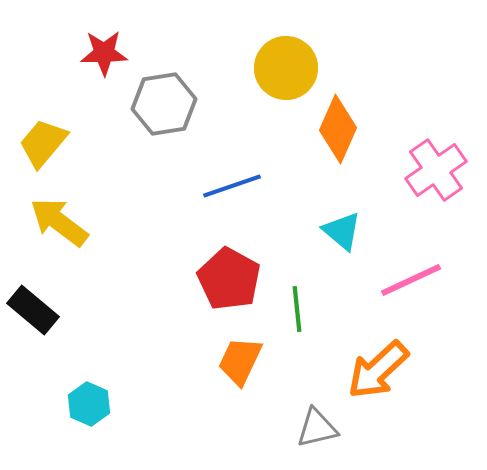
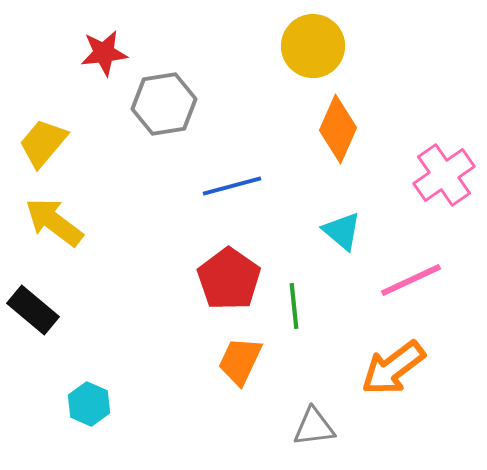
red star: rotated 6 degrees counterclockwise
yellow circle: moved 27 px right, 22 px up
pink cross: moved 8 px right, 5 px down
blue line: rotated 4 degrees clockwise
yellow arrow: moved 5 px left
red pentagon: rotated 6 degrees clockwise
green line: moved 3 px left, 3 px up
orange arrow: moved 15 px right, 2 px up; rotated 6 degrees clockwise
gray triangle: moved 3 px left, 1 px up; rotated 6 degrees clockwise
